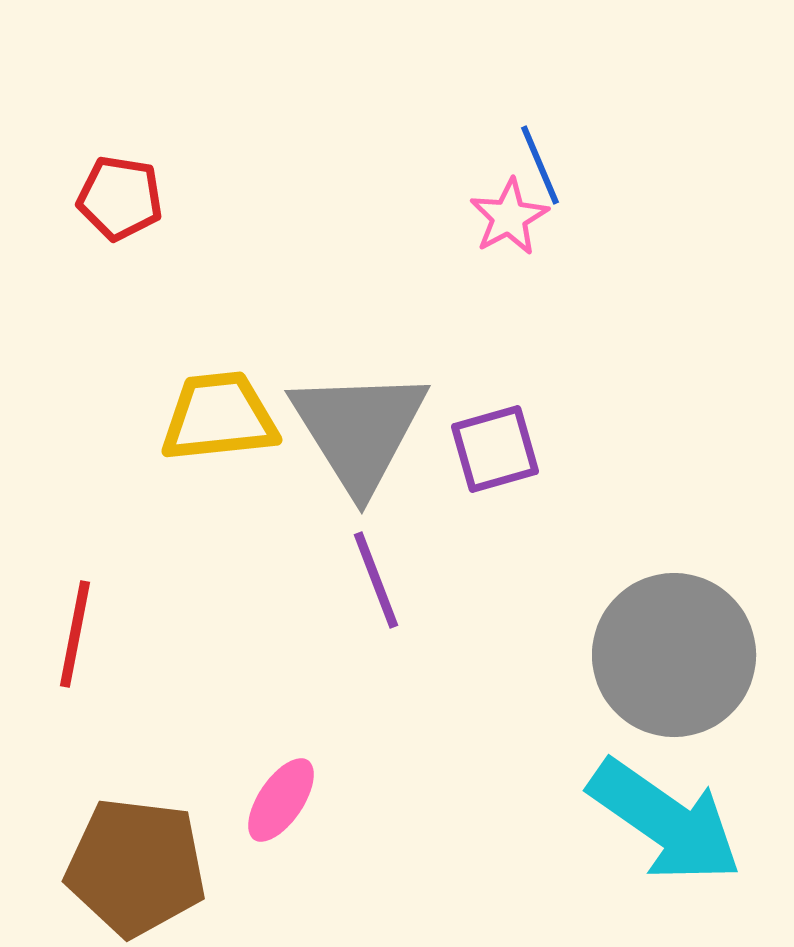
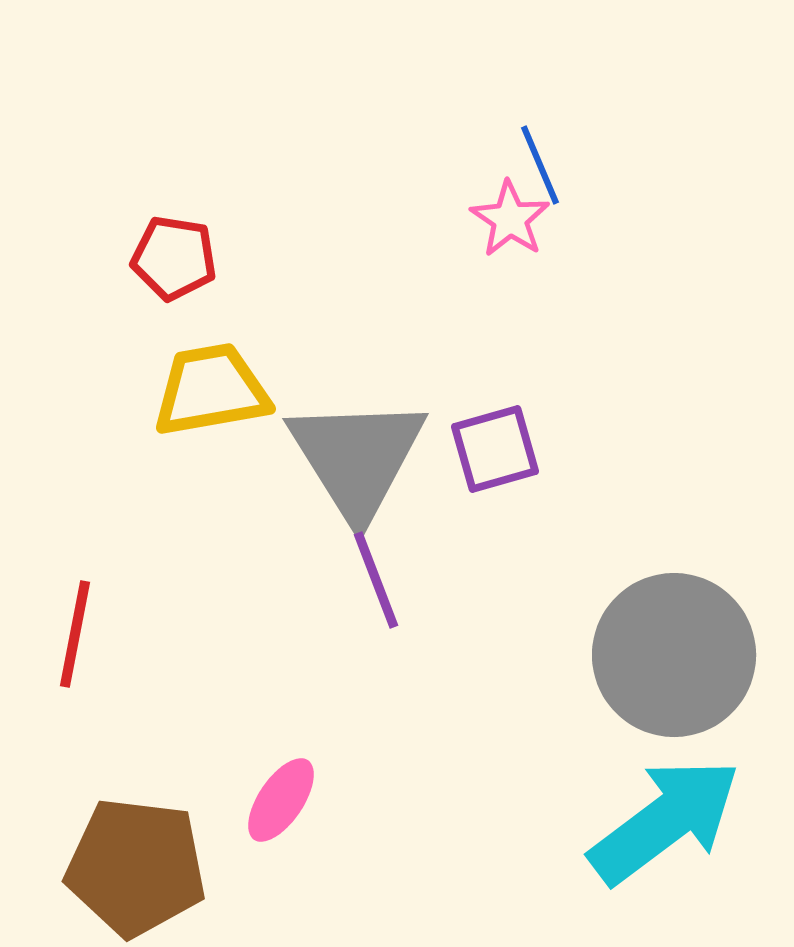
red pentagon: moved 54 px right, 60 px down
pink star: moved 1 px right, 2 px down; rotated 10 degrees counterclockwise
yellow trapezoid: moved 8 px left, 27 px up; rotated 4 degrees counterclockwise
gray triangle: moved 2 px left, 28 px down
cyan arrow: rotated 72 degrees counterclockwise
